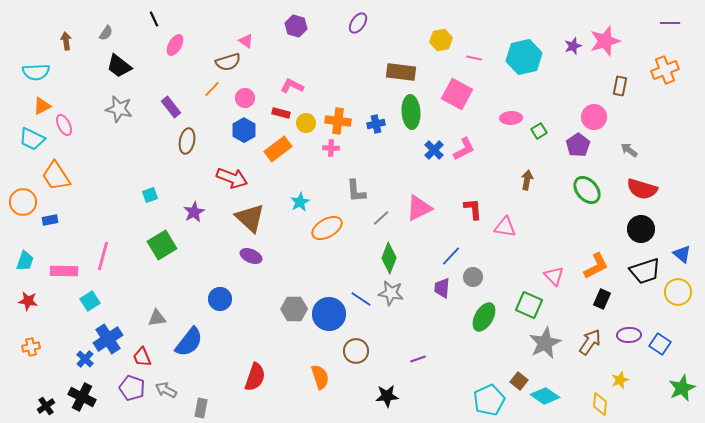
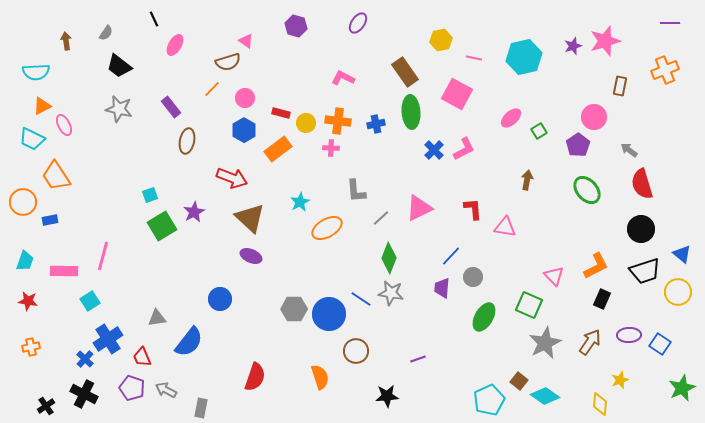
brown rectangle at (401, 72): moved 4 px right; rotated 48 degrees clockwise
pink L-shape at (292, 86): moved 51 px right, 8 px up
pink ellipse at (511, 118): rotated 40 degrees counterclockwise
red semicircle at (642, 189): moved 5 px up; rotated 56 degrees clockwise
green square at (162, 245): moved 19 px up
black cross at (82, 397): moved 2 px right, 3 px up
